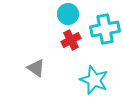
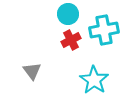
cyan cross: moved 1 px left, 1 px down
gray triangle: moved 4 px left, 3 px down; rotated 18 degrees clockwise
cyan star: rotated 12 degrees clockwise
